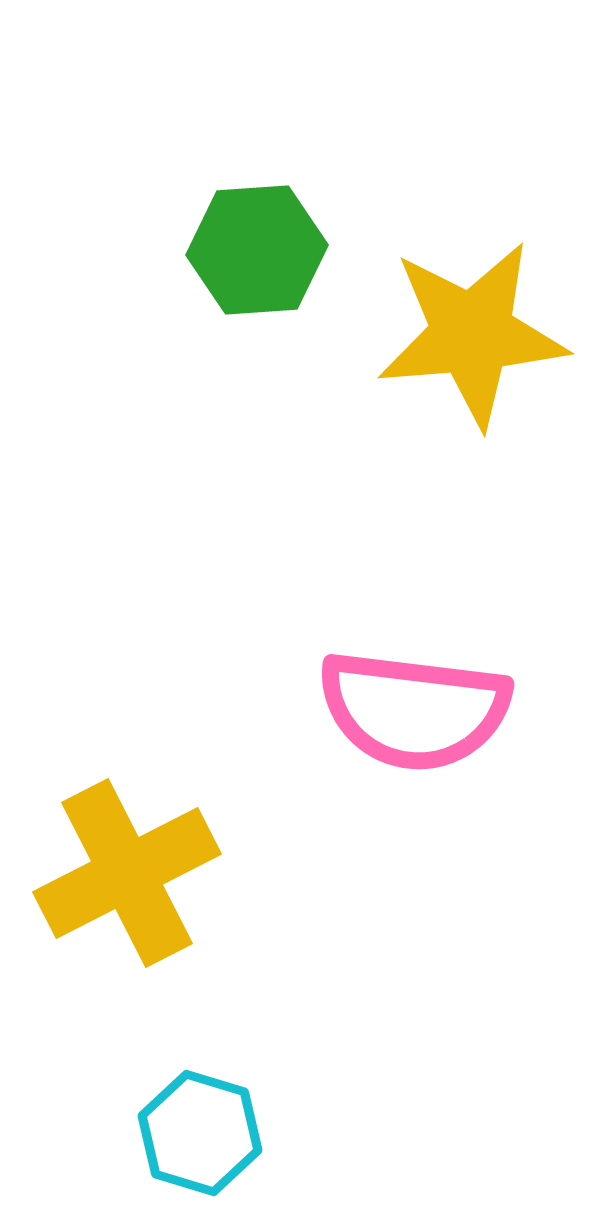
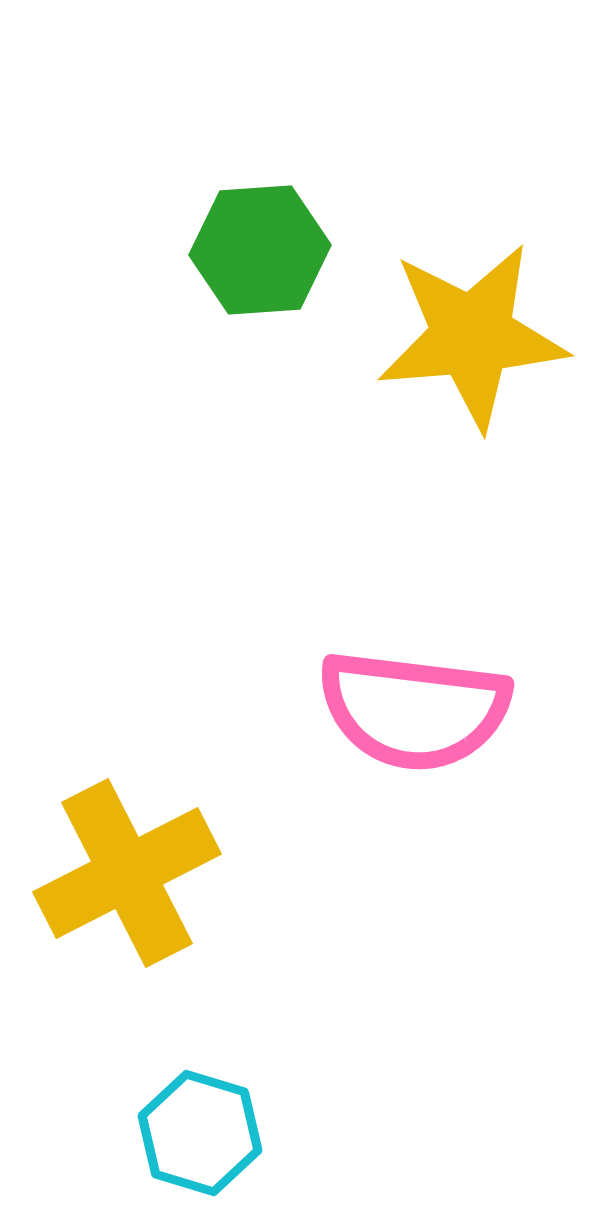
green hexagon: moved 3 px right
yellow star: moved 2 px down
